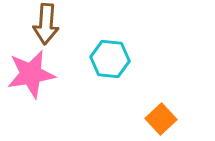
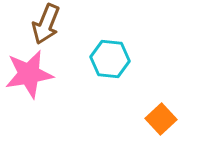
brown arrow: rotated 18 degrees clockwise
pink star: moved 2 px left
